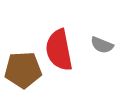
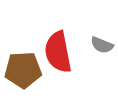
red semicircle: moved 1 px left, 2 px down
